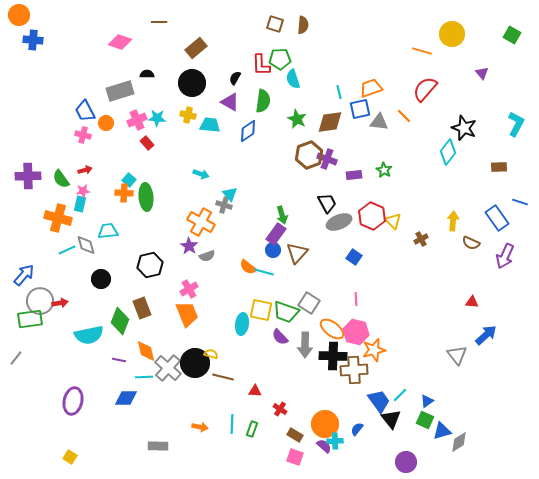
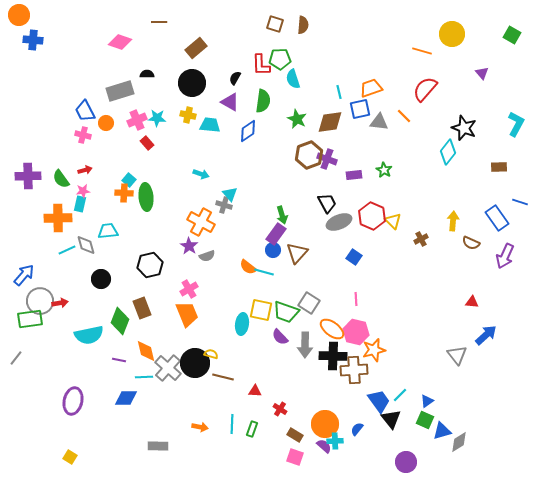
orange cross at (58, 218): rotated 16 degrees counterclockwise
